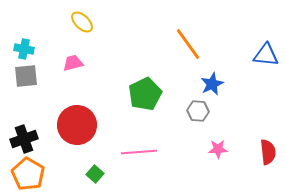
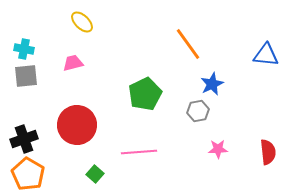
gray hexagon: rotated 15 degrees counterclockwise
